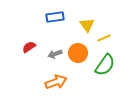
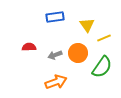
red semicircle: rotated 32 degrees clockwise
gray arrow: moved 1 px down
green semicircle: moved 3 px left, 2 px down
